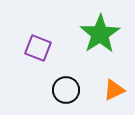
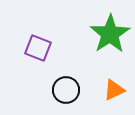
green star: moved 10 px right
